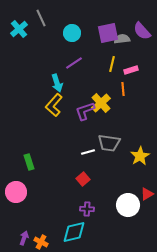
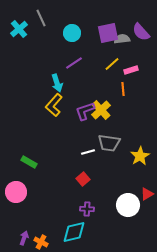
purple semicircle: moved 1 px left, 1 px down
yellow line: rotated 35 degrees clockwise
yellow cross: moved 7 px down
green rectangle: rotated 42 degrees counterclockwise
